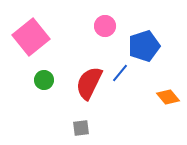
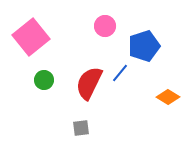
orange diamond: rotated 20 degrees counterclockwise
